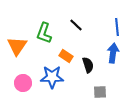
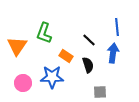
black line: moved 13 px right, 15 px down
